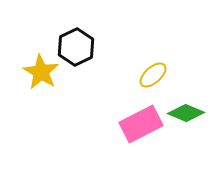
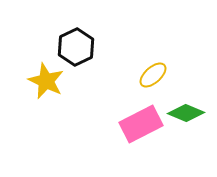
yellow star: moved 5 px right, 9 px down; rotated 6 degrees counterclockwise
